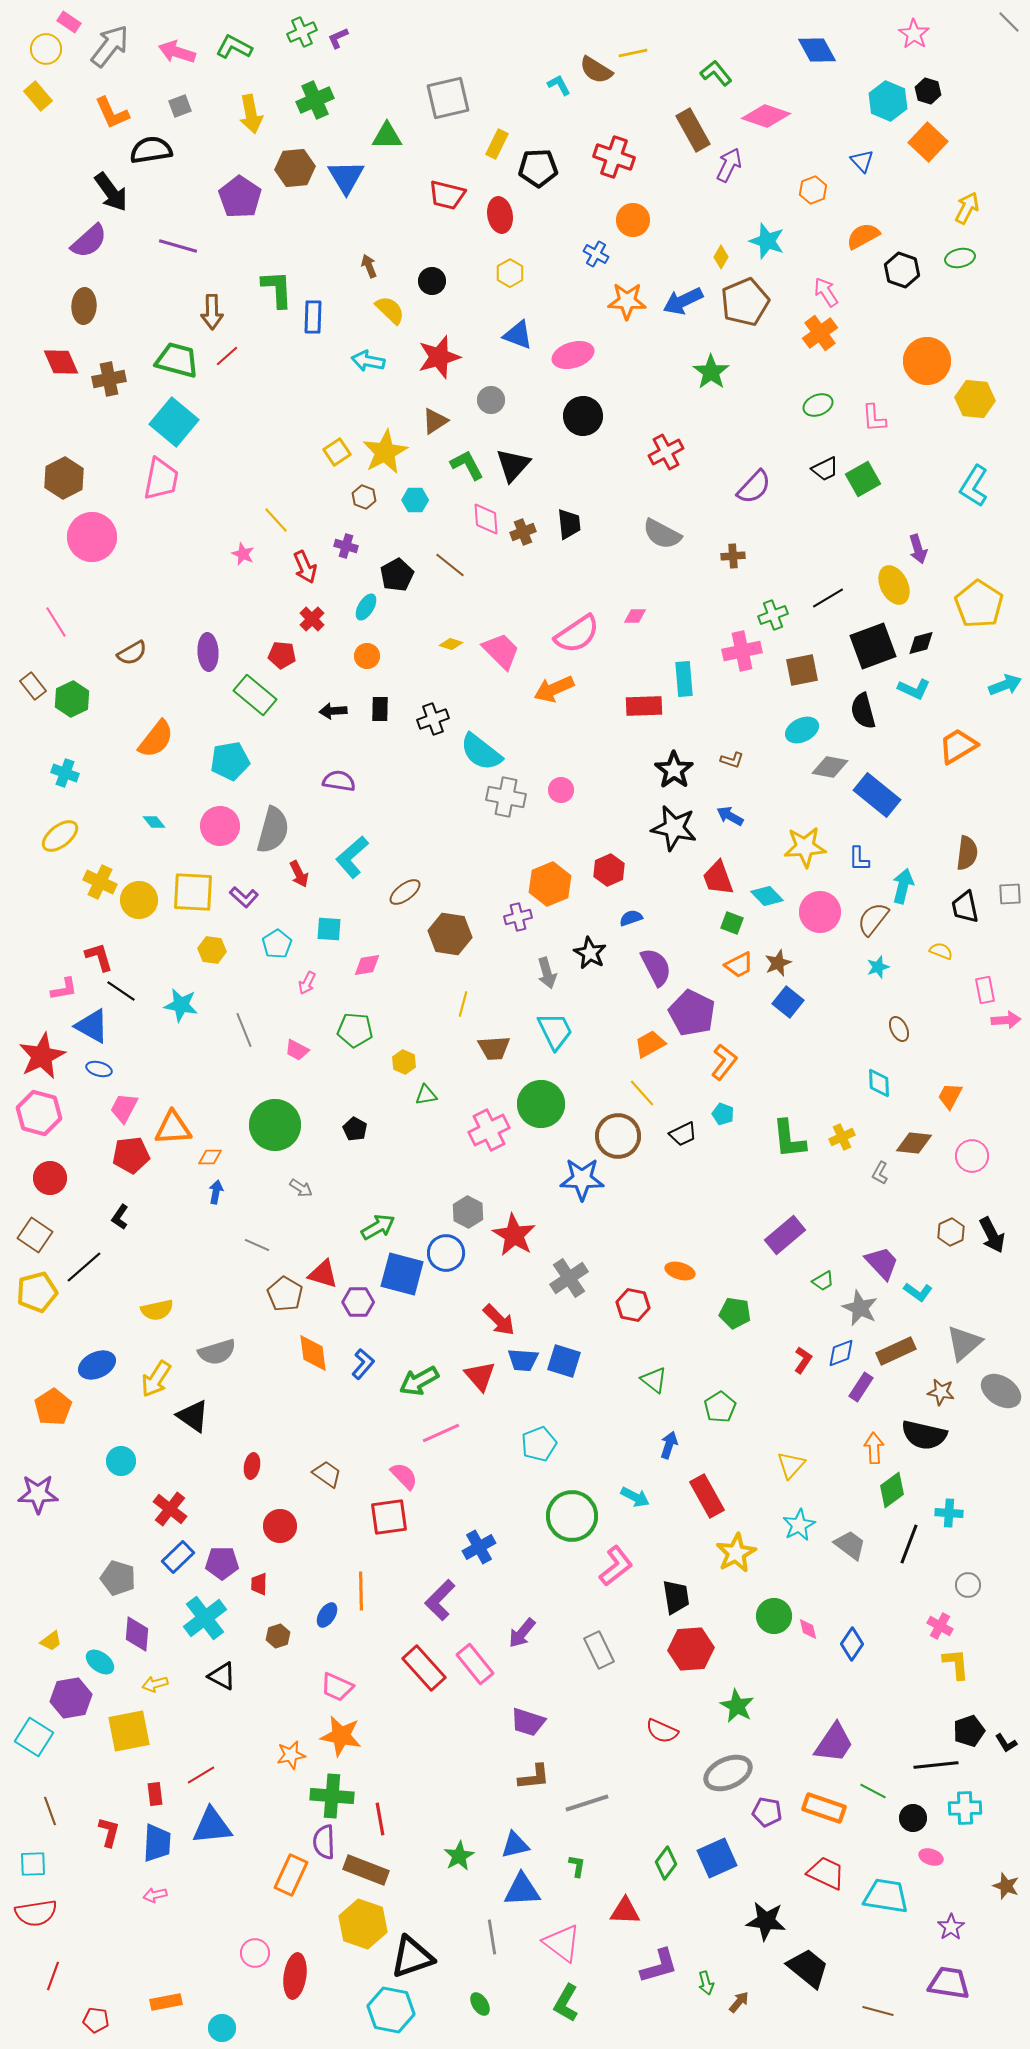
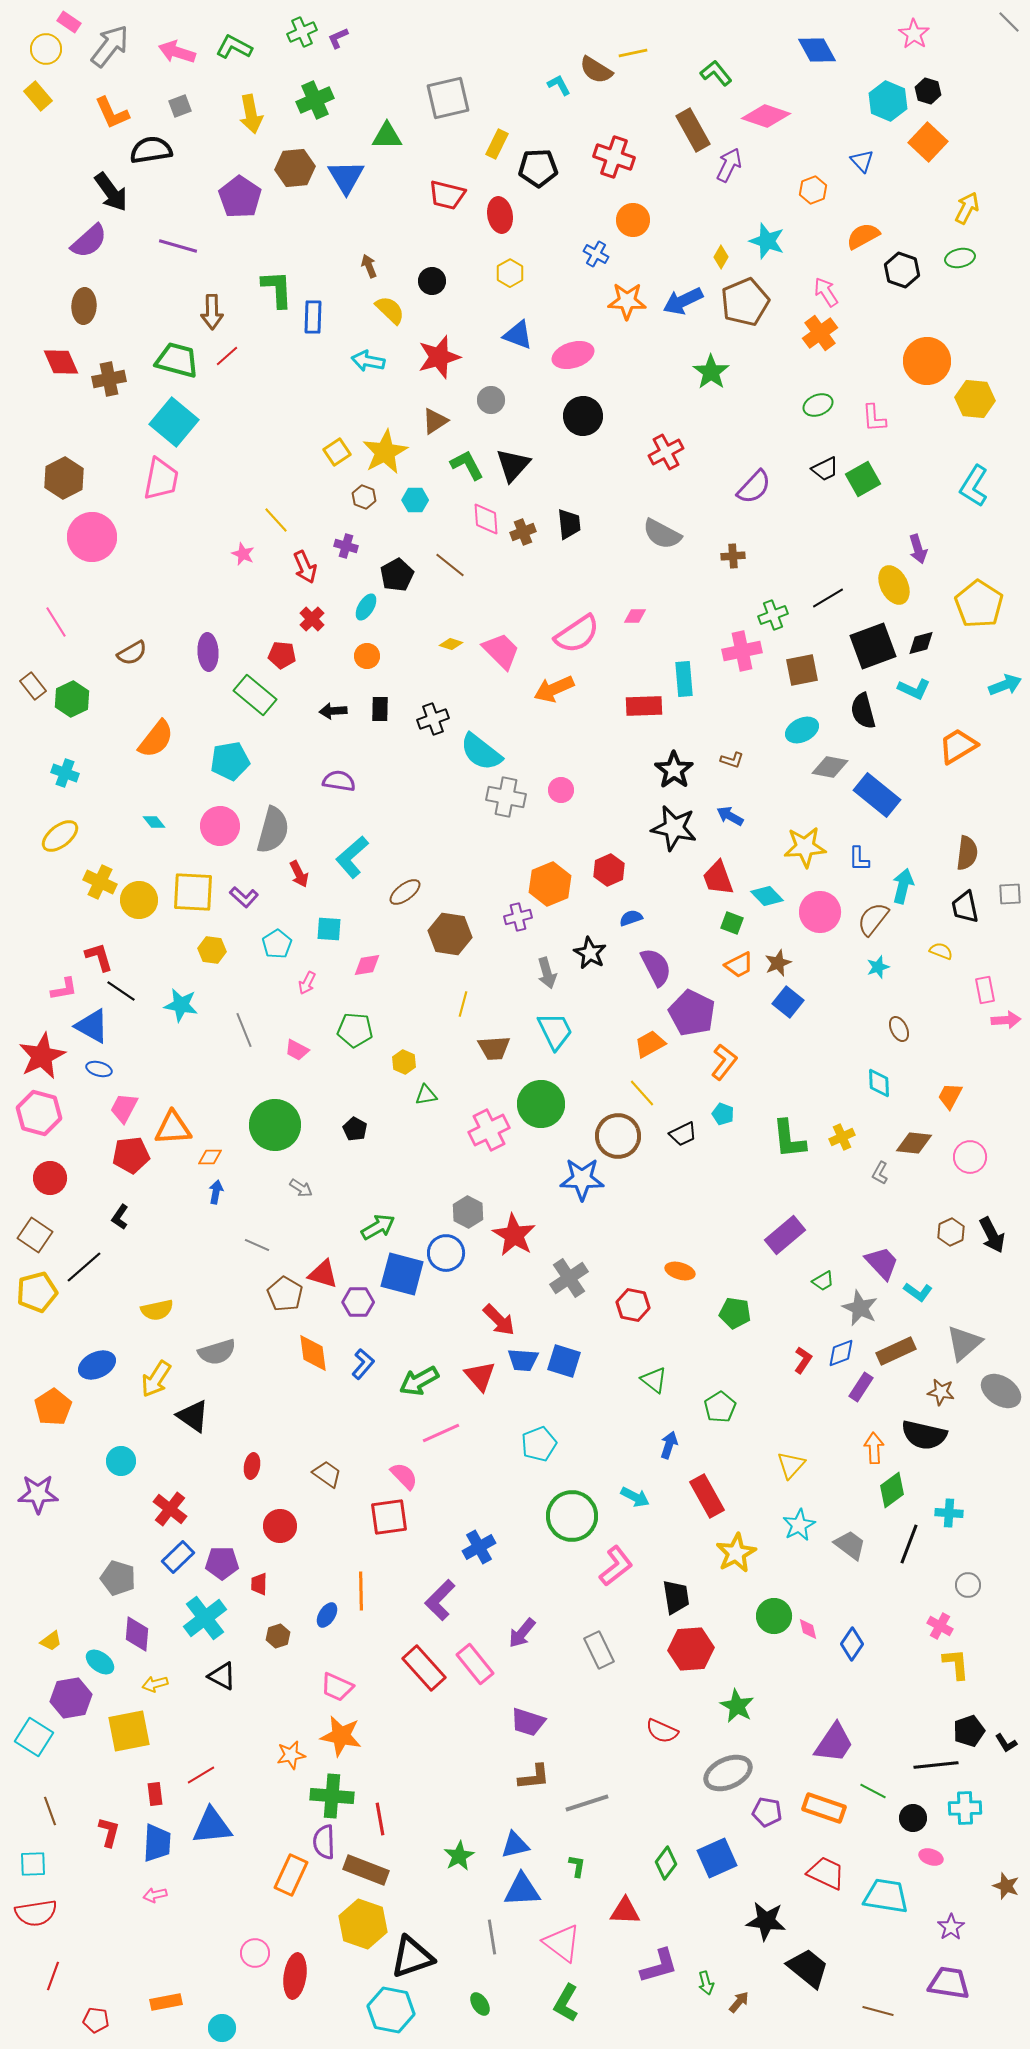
pink circle at (972, 1156): moved 2 px left, 1 px down
